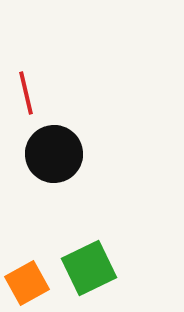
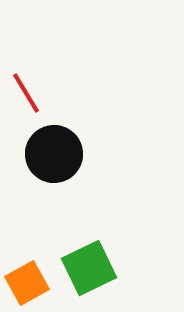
red line: rotated 18 degrees counterclockwise
